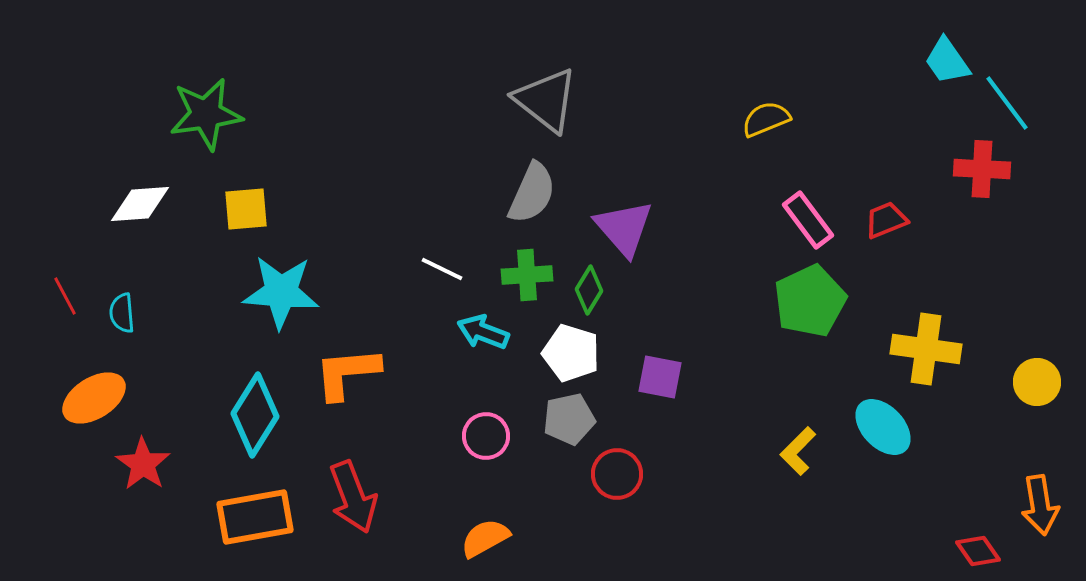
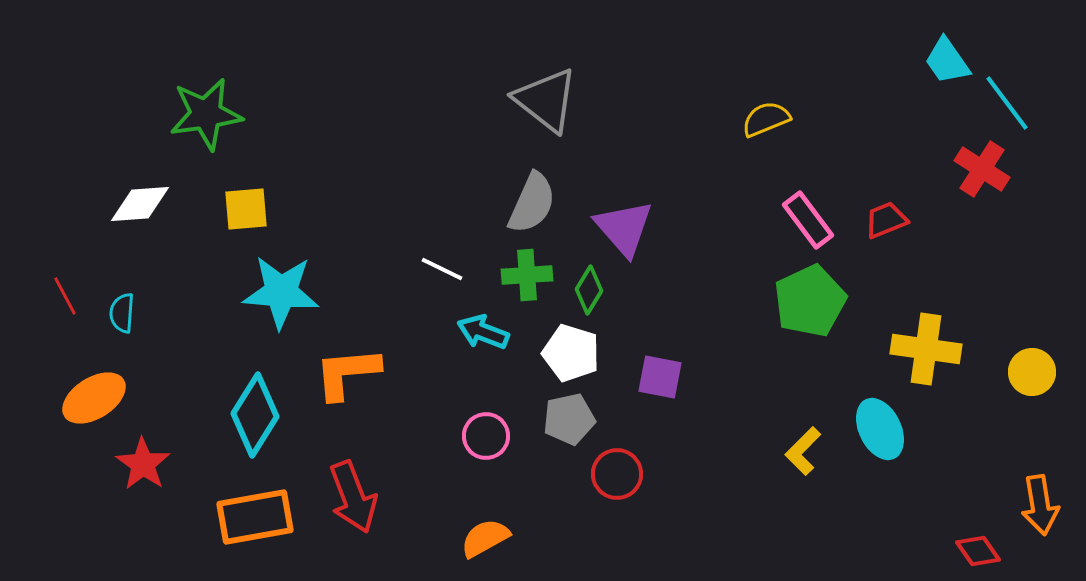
red cross: rotated 30 degrees clockwise
gray semicircle: moved 10 px down
cyan semicircle: rotated 9 degrees clockwise
yellow circle: moved 5 px left, 10 px up
cyan ellipse: moved 3 px left, 2 px down; rotated 18 degrees clockwise
yellow L-shape: moved 5 px right
